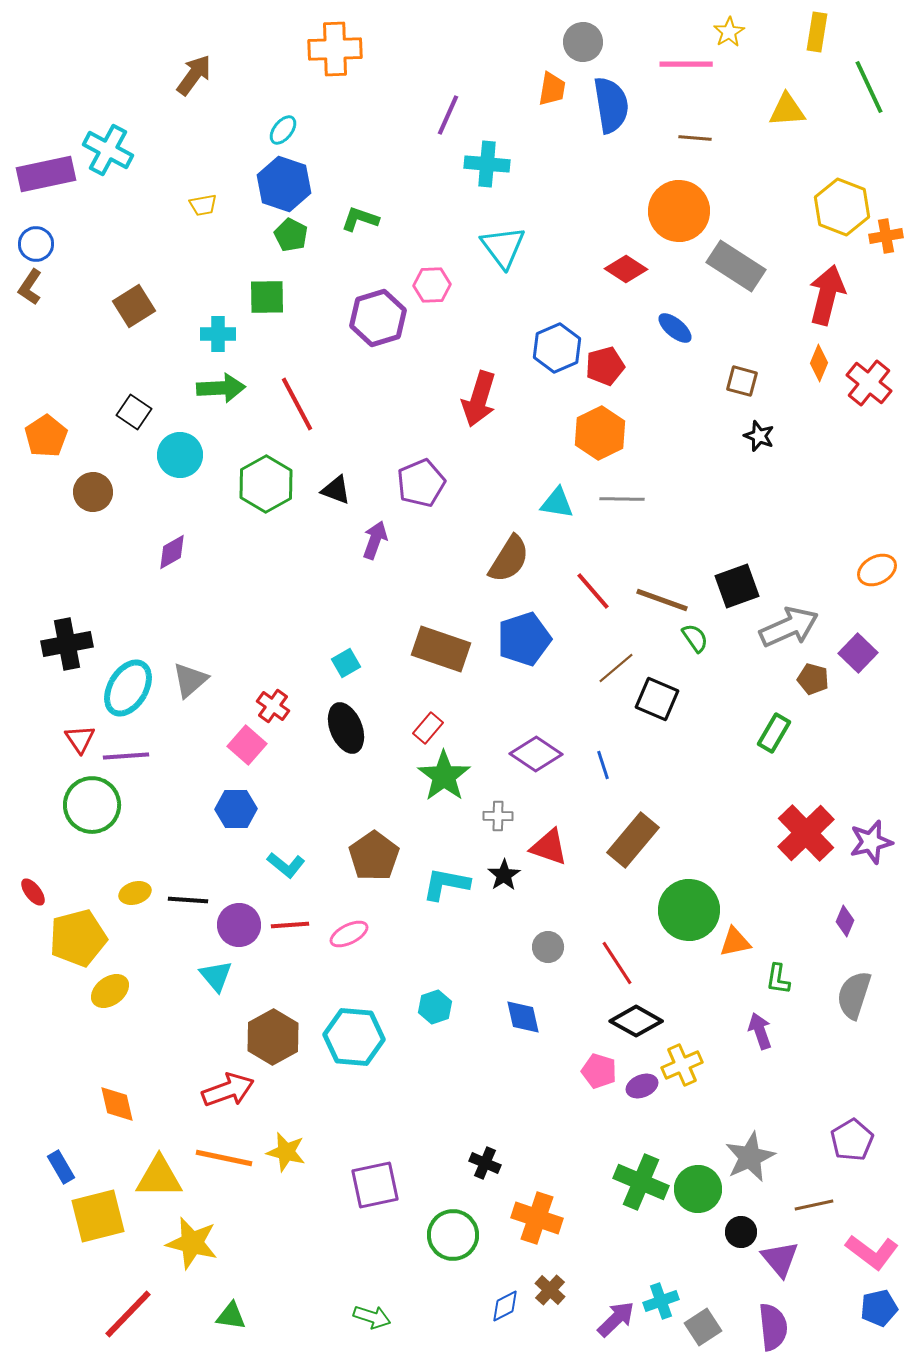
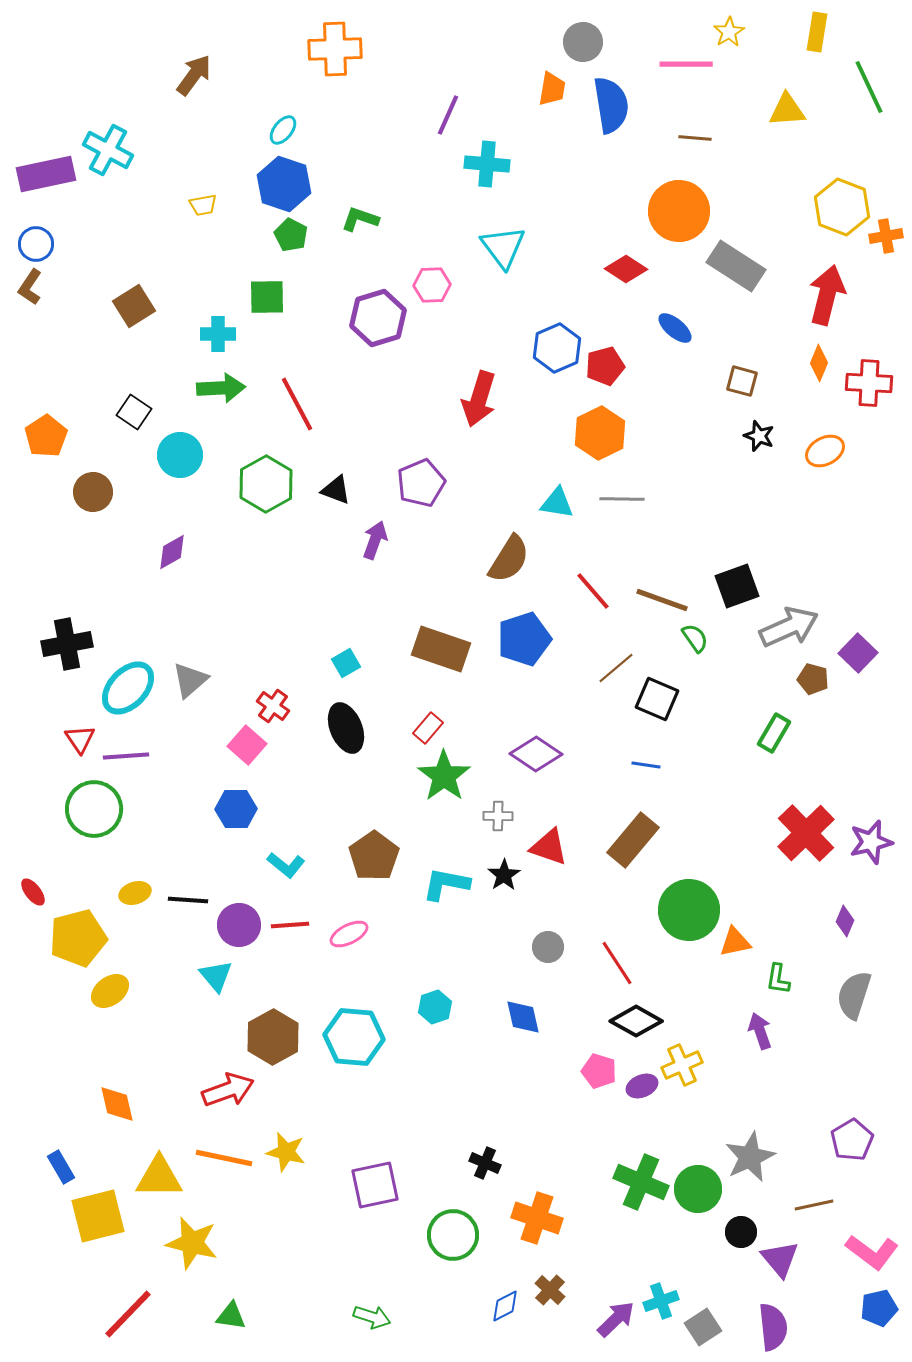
red cross at (869, 383): rotated 36 degrees counterclockwise
orange ellipse at (877, 570): moved 52 px left, 119 px up
cyan ellipse at (128, 688): rotated 12 degrees clockwise
blue line at (603, 765): moved 43 px right; rotated 64 degrees counterclockwise
green circle at (92, 805): moved 2 px right, 4 px down
